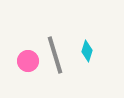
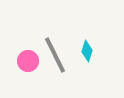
gray line: rotated 9 degrees counterclockwise
